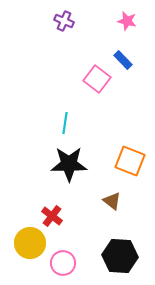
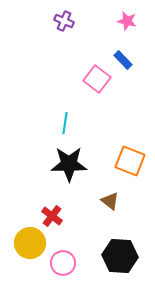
brown triangle: moved 2 px left
